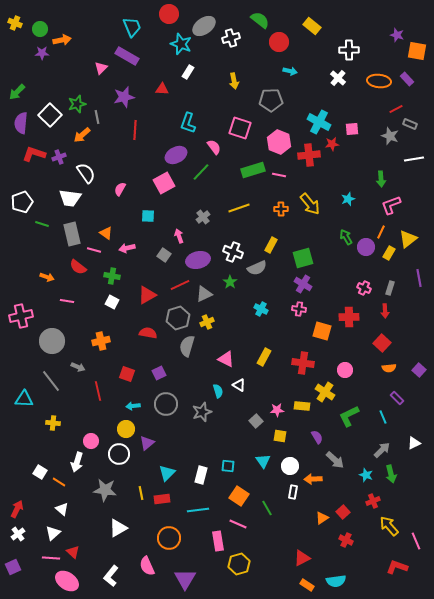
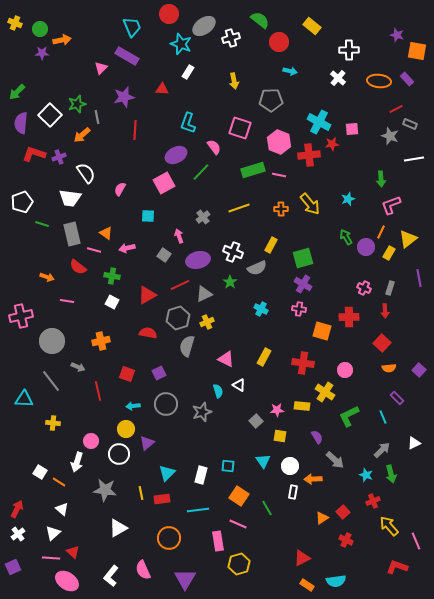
pink semicircle at (147, 566): moved 4 px left, 4 px down
